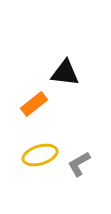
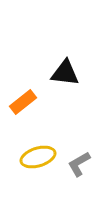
orange rectangle: moved 11 px left, 2 px up
yellow ellipse: moved 2 px left, 2 px down
